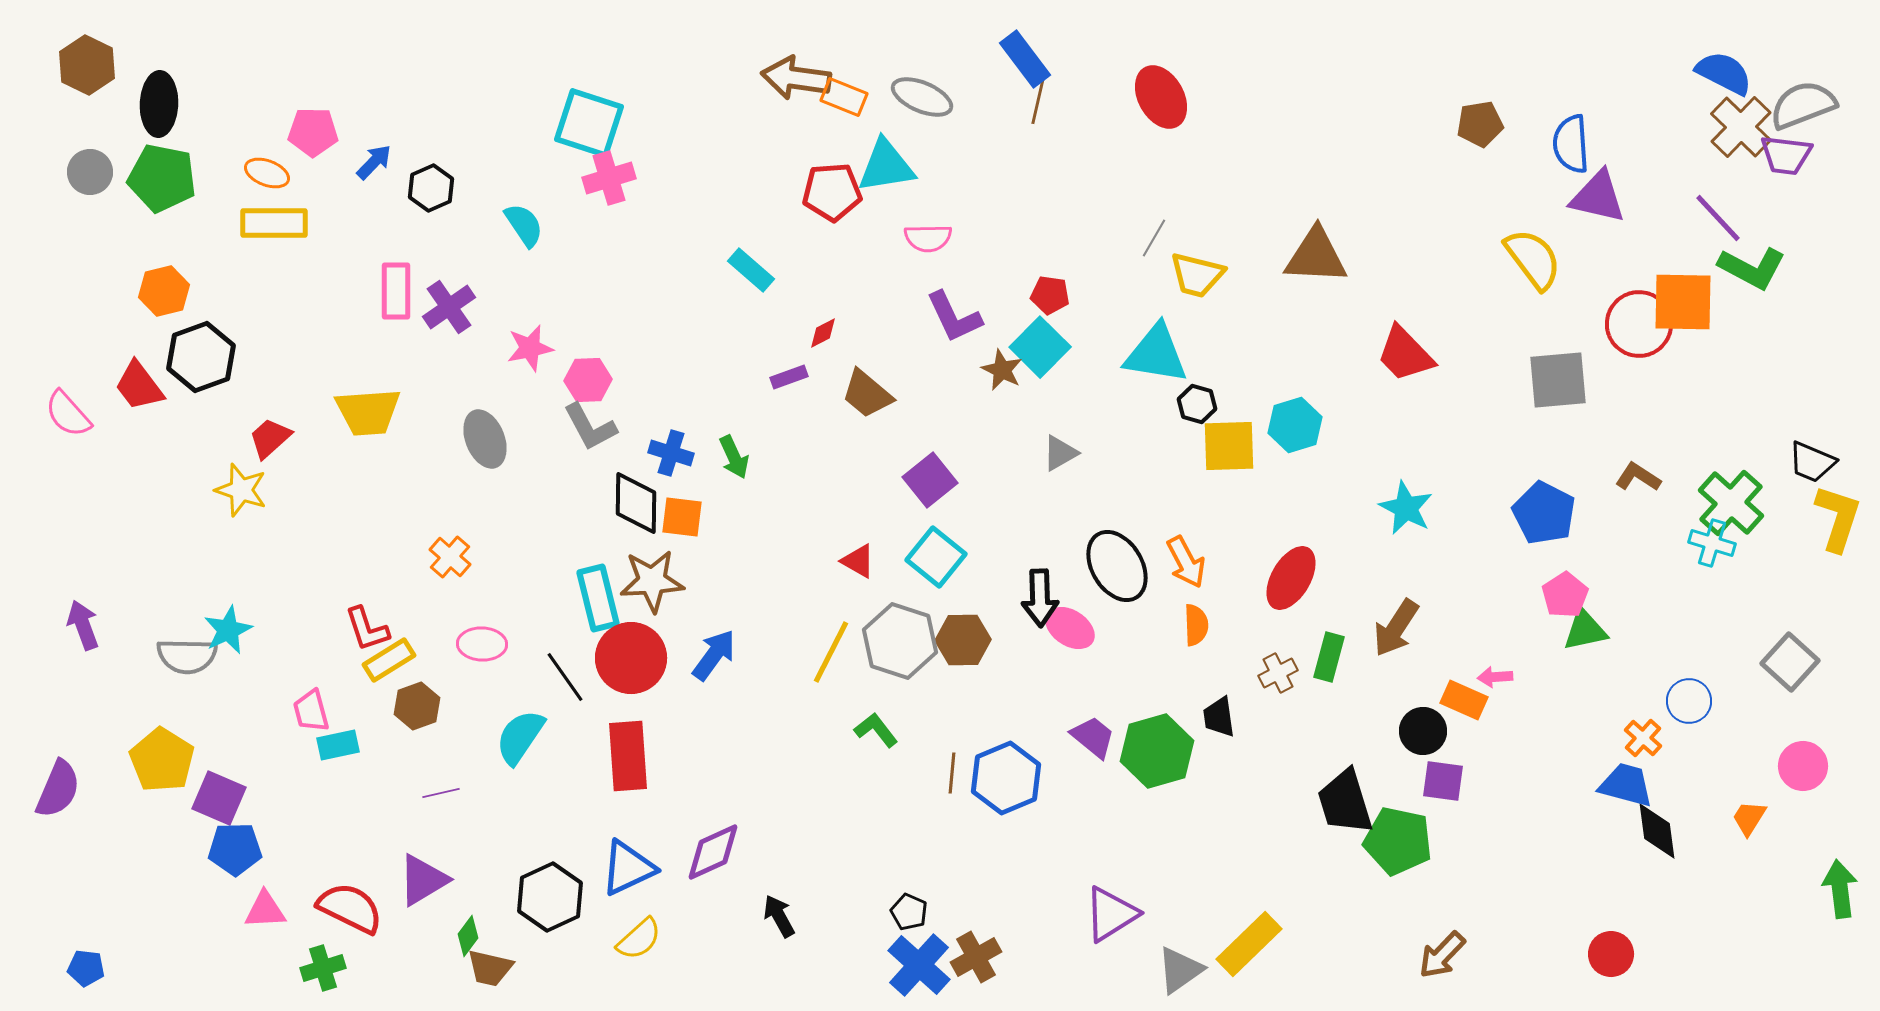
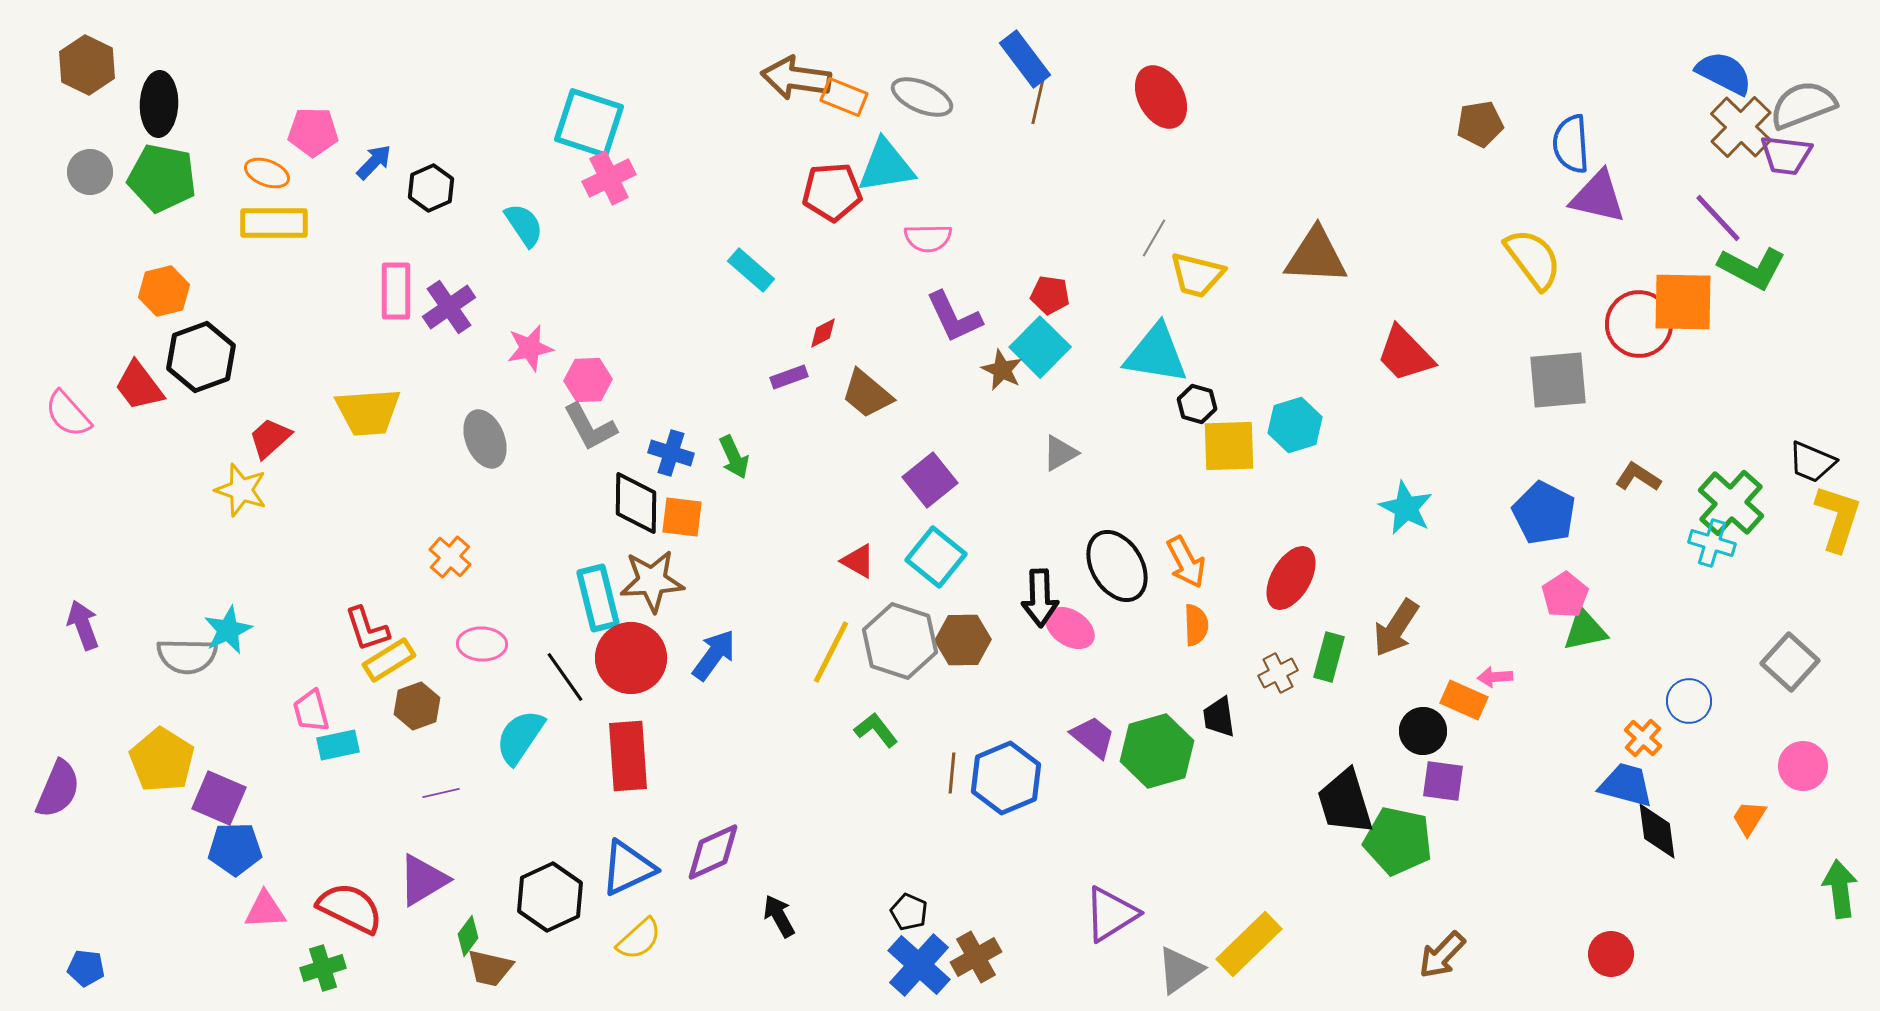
pink cross at (609, 178): rotated 9 degrees counterclockwise
